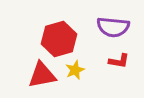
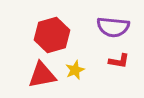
red hexagon: moved 7 px left, 4 px up
